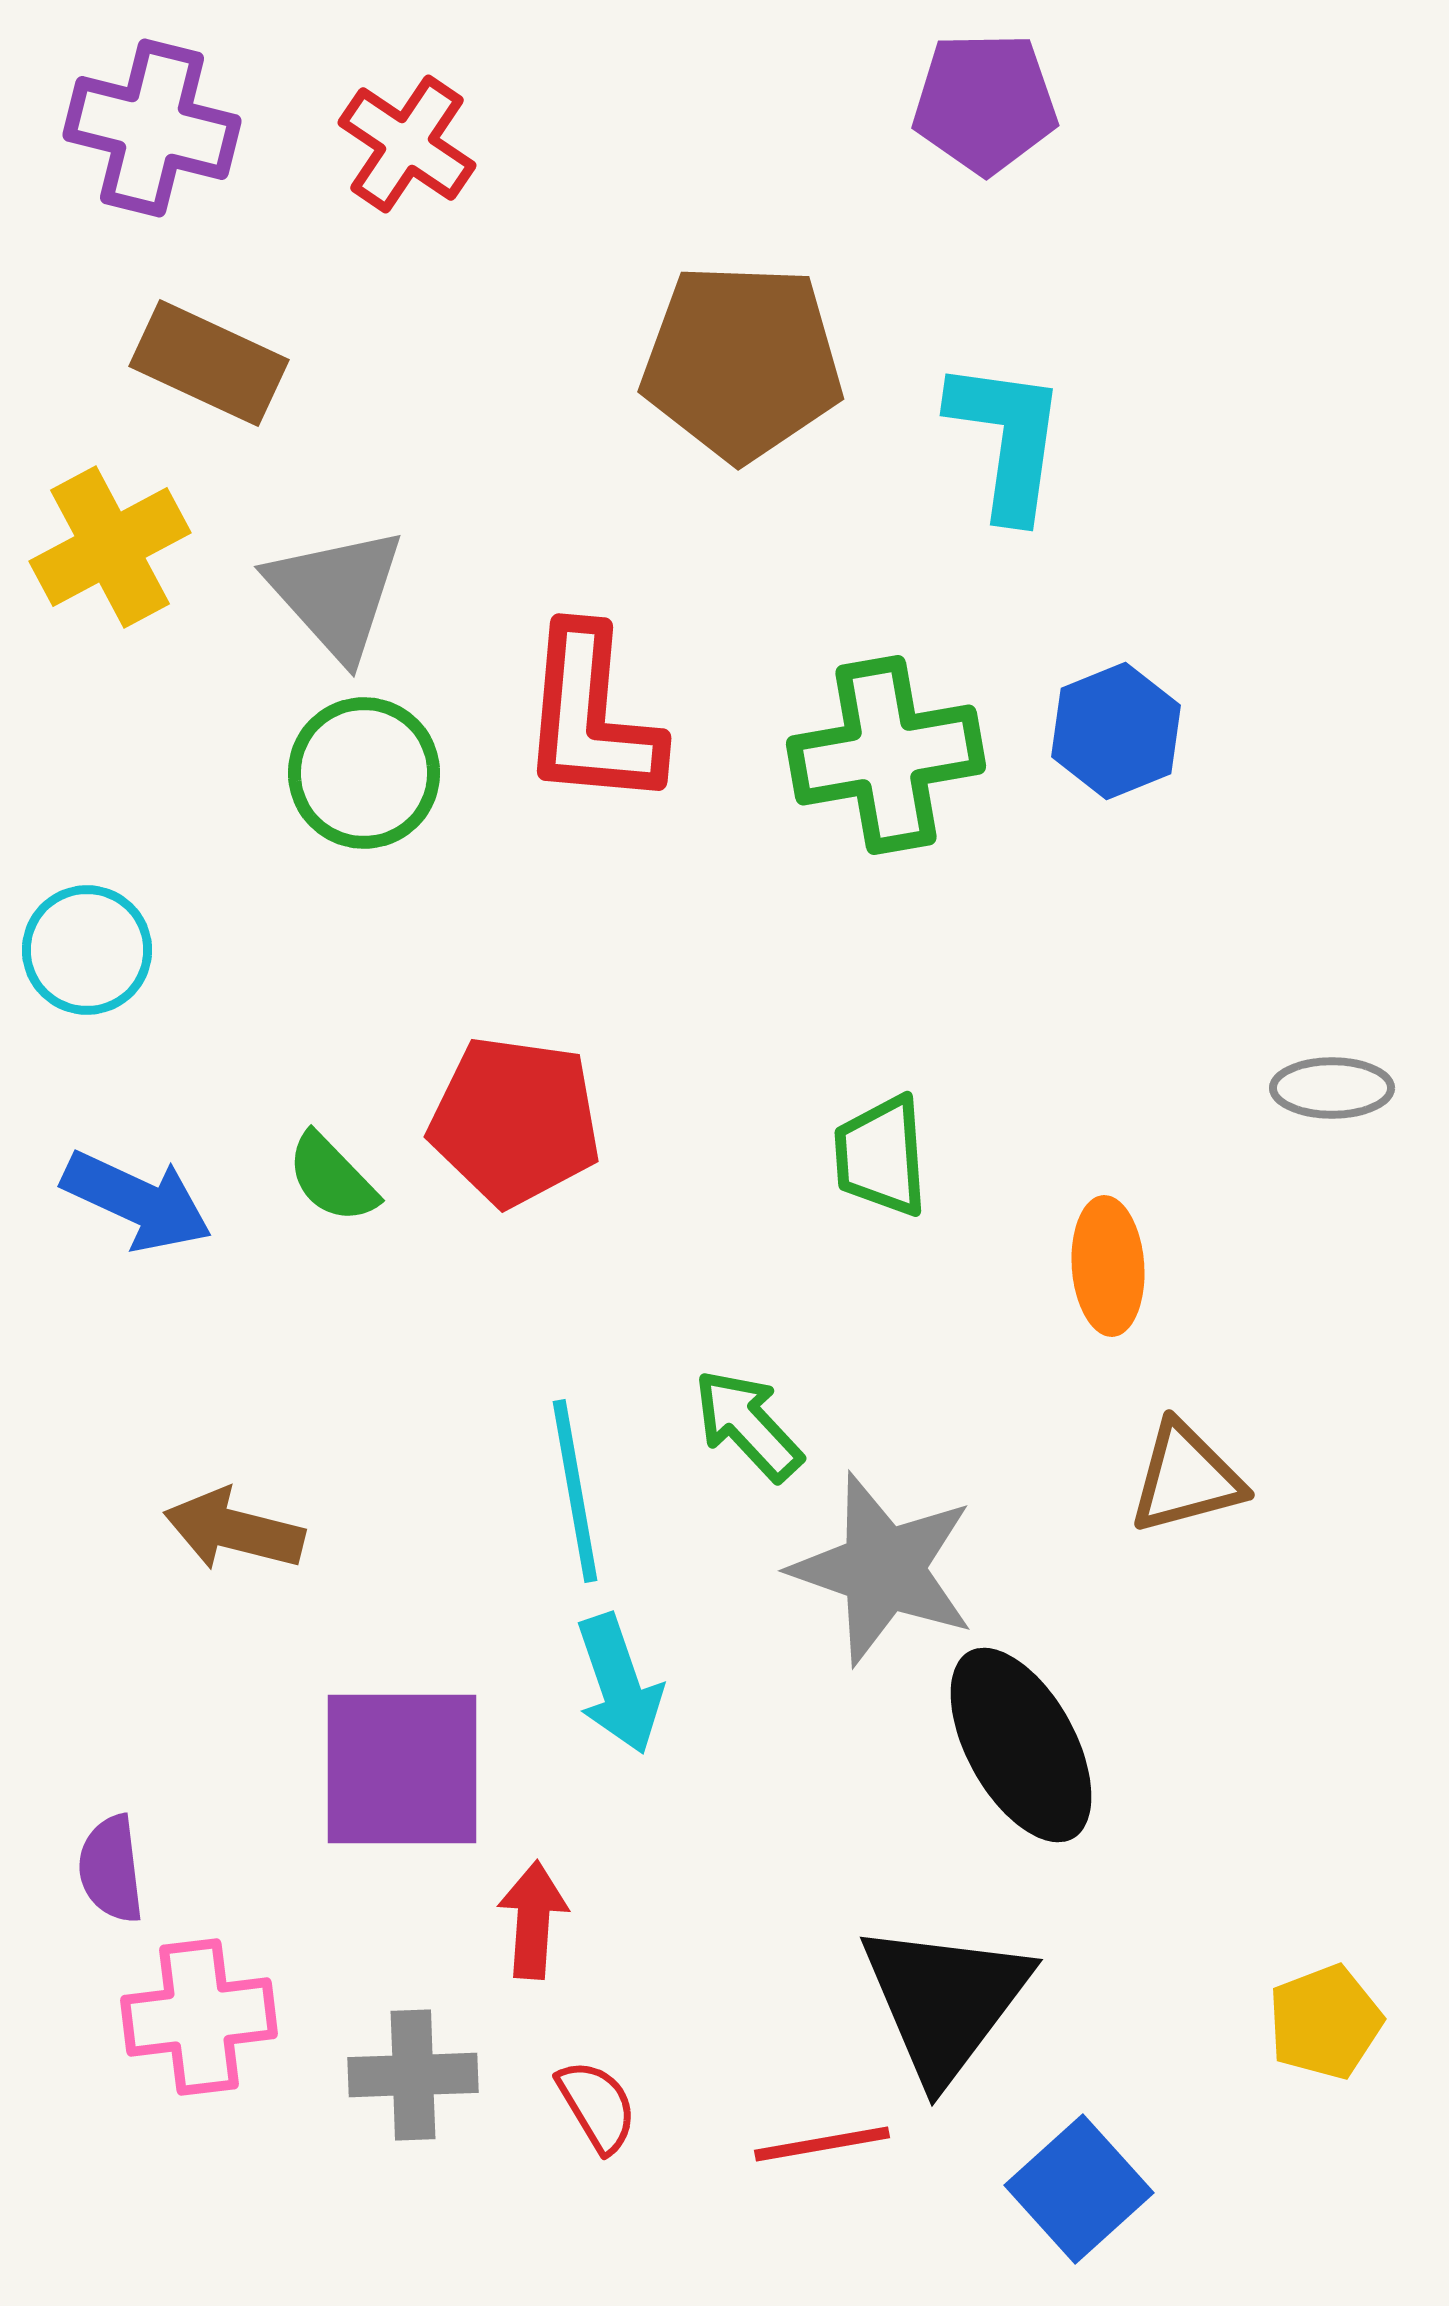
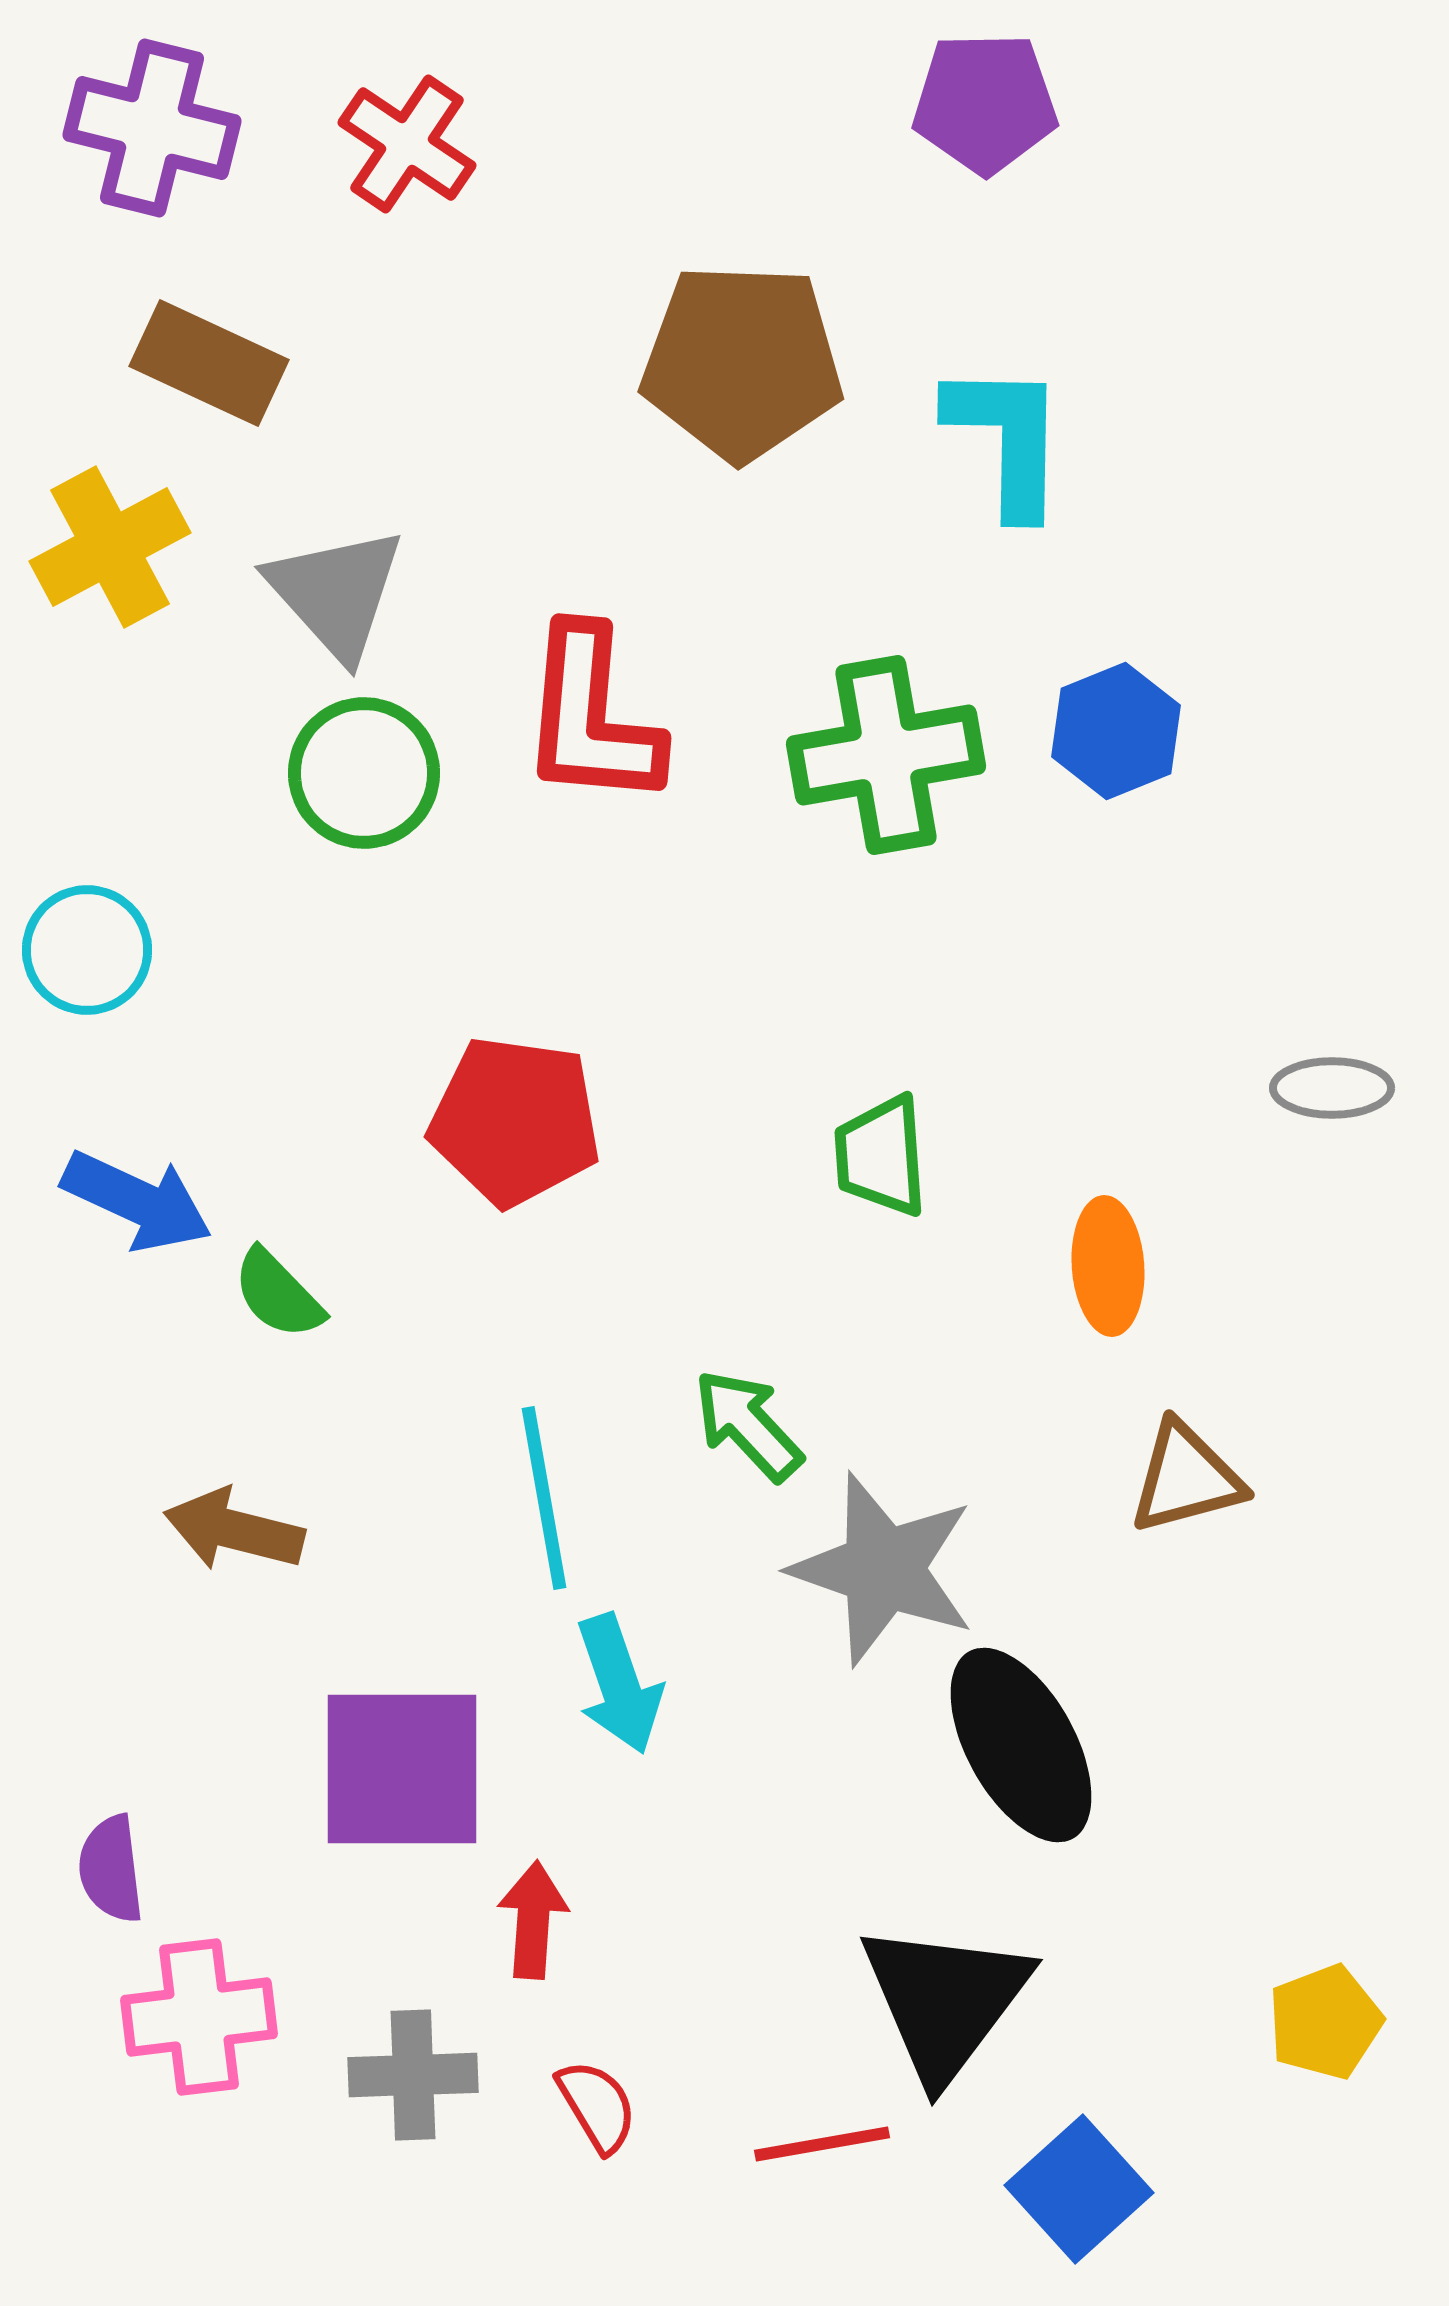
cyan L-shape: rotated 7 degrees counterclockwise
green semicircle: moved 54 px left, 116 px down
cyan line: moved 31 px left, 7 px down
